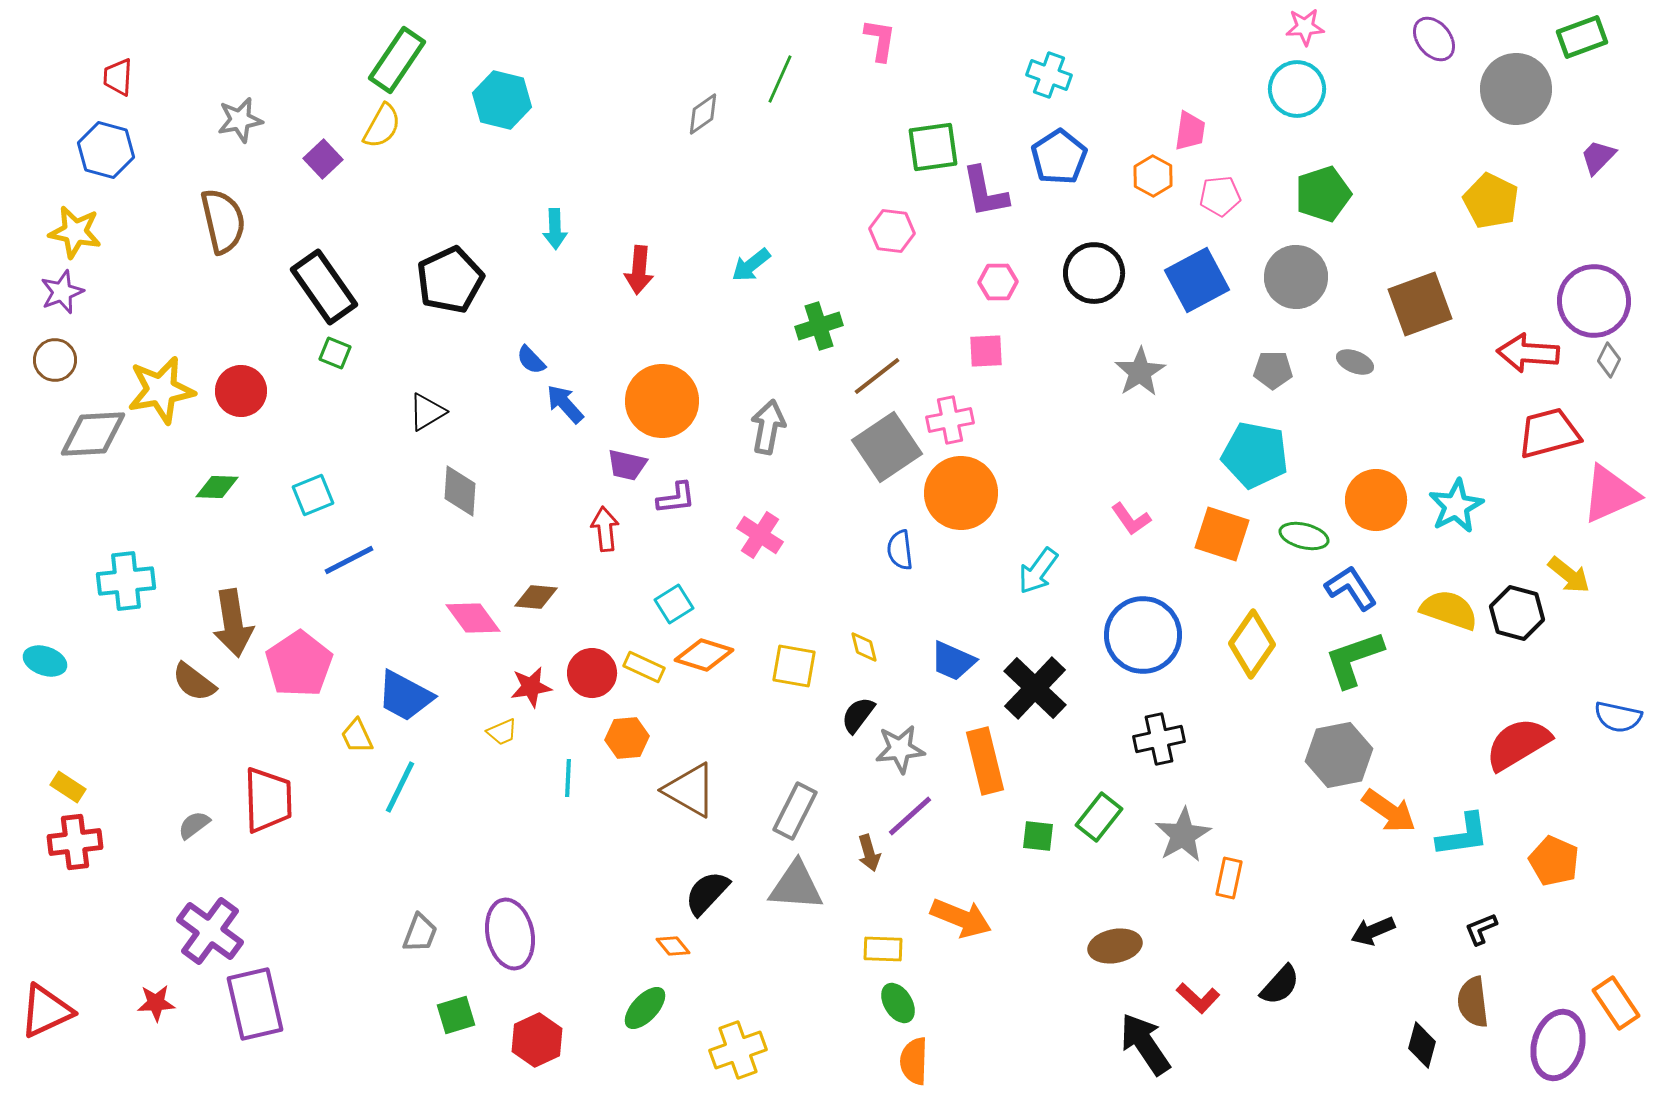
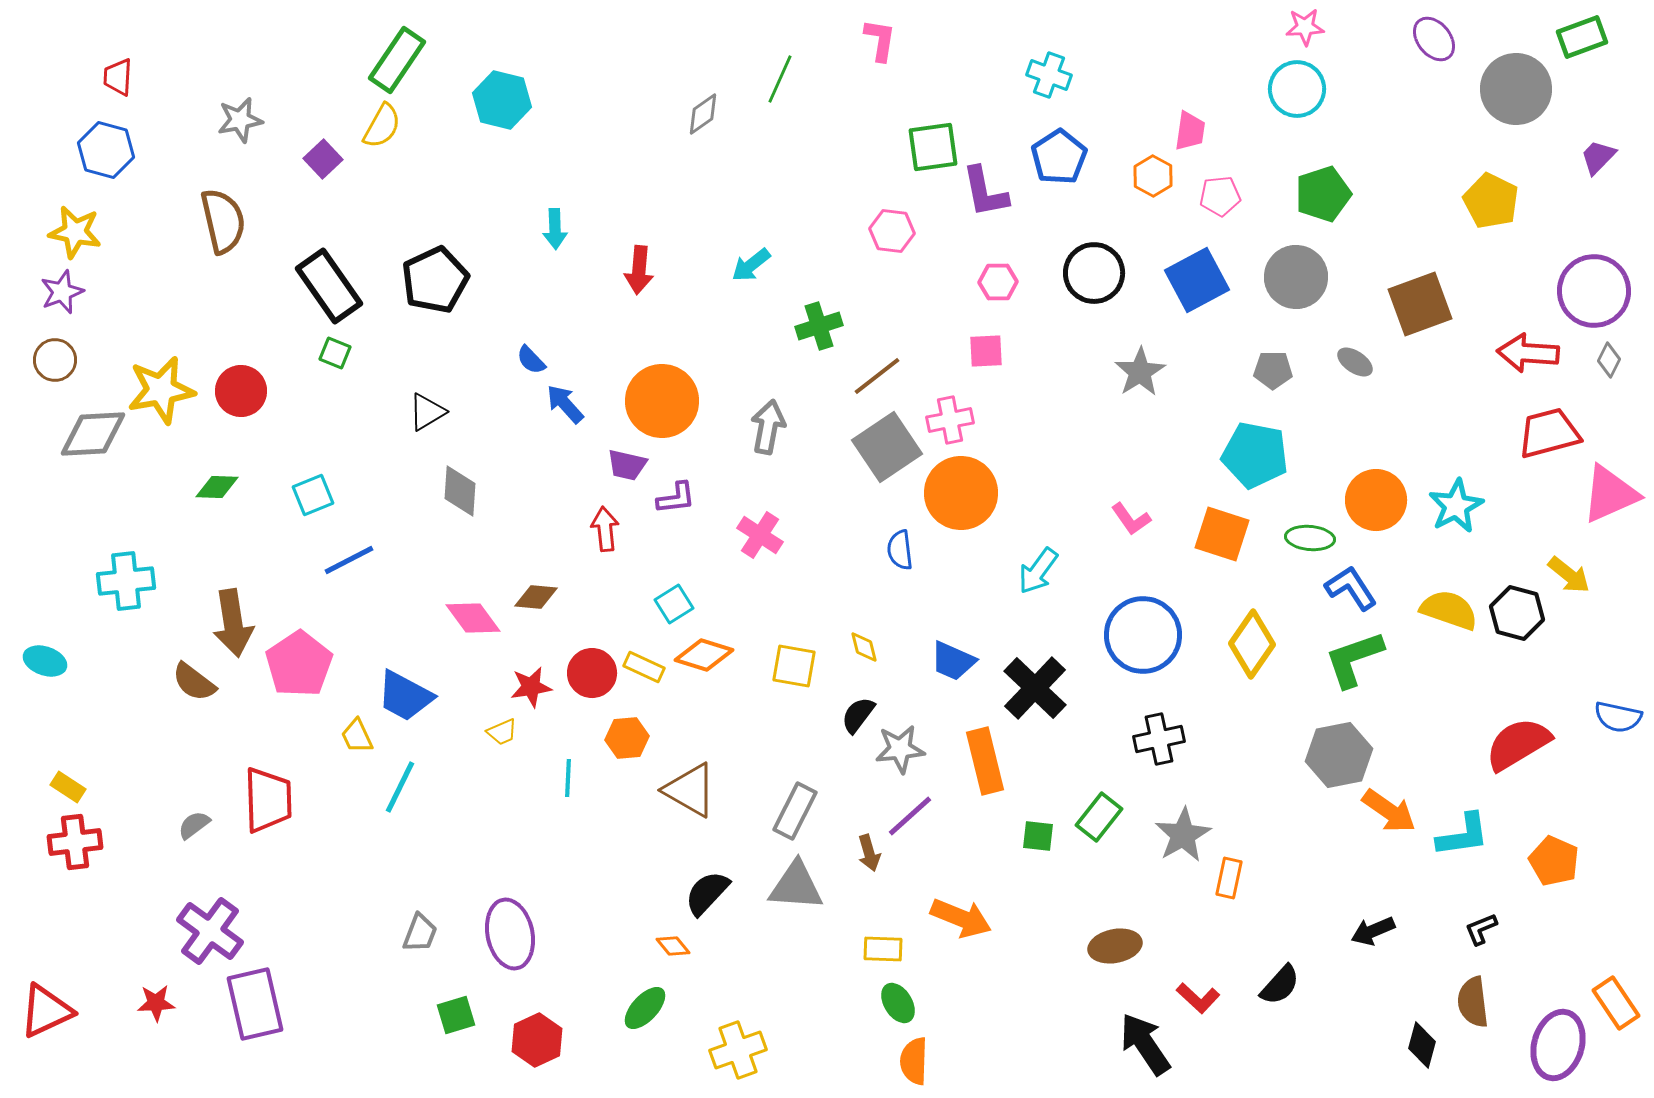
black pentagon at (450, 280): moved 15 px left
black rectangle at (324, 287): moved 5 px right, 1 px up
purple circle at (1594, 301): moved 10 px up
gray ellipse at (1355, 362): rotated 12 degrees clockwise
green ellipse at (1304, 536): moved 6 px right, 2 px down; rotated 9 degrees counterclockwise
